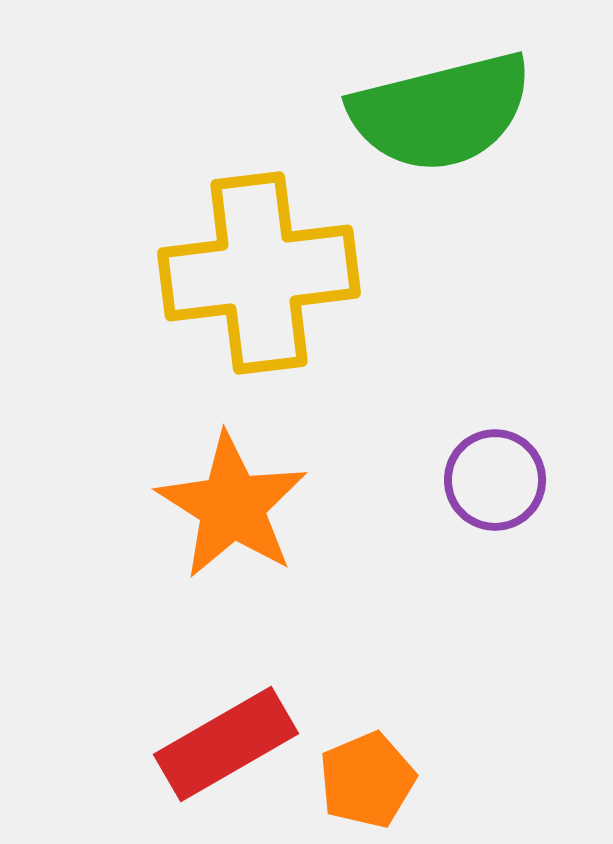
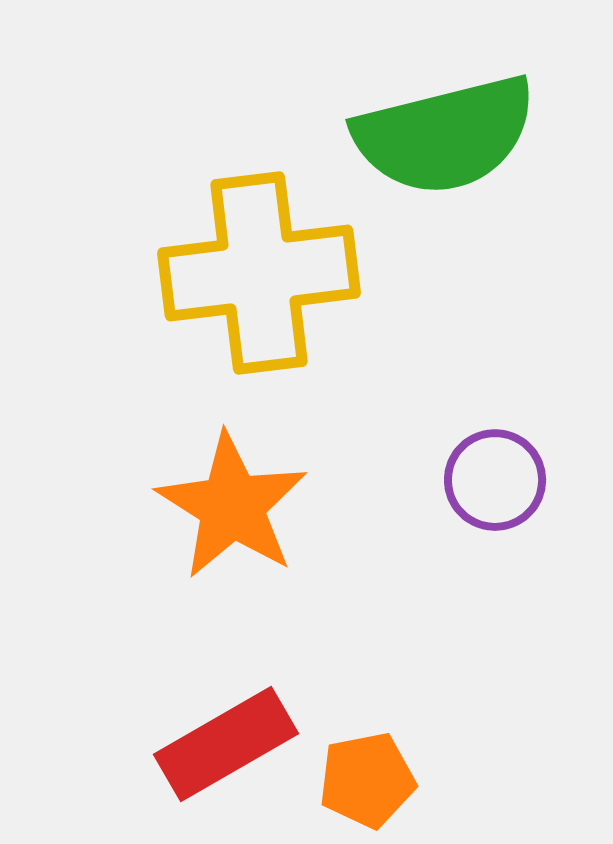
green semicircle: moved 4 px right, 23 px down
orange pentagon: rotated 12 degrees clockwise
